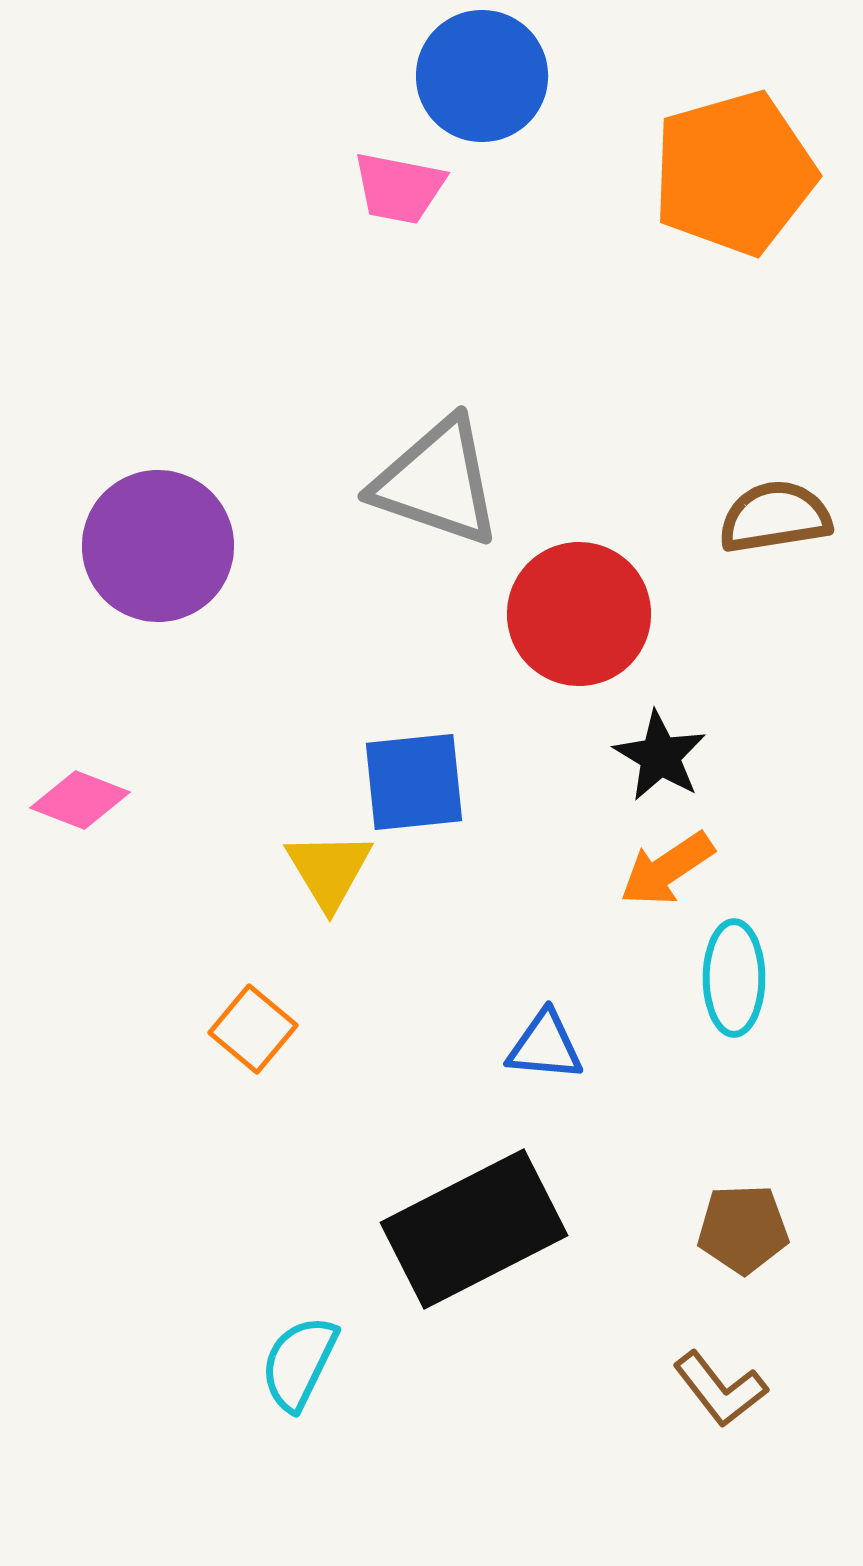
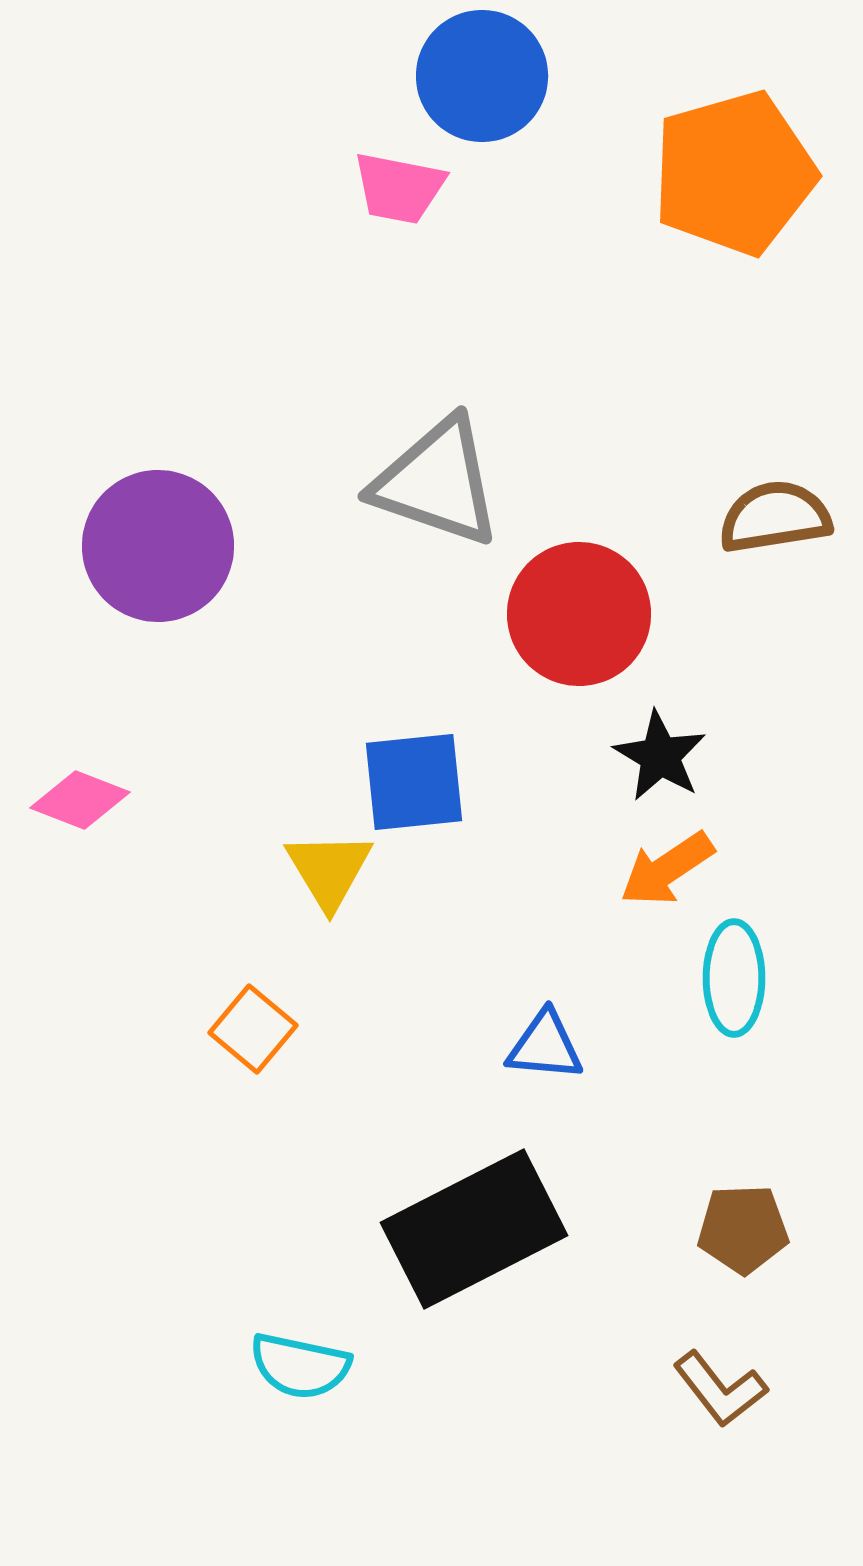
cyan semicircle: moved 1 px right, 3 px down; rotated 104 degrees counterclockwise
